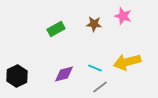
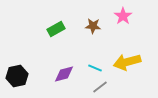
pink star: rotated 18 degrees clockwise
brown star: moved 1 px left, 2 px down
black hexagon: rotated 15 degrees clockwise
